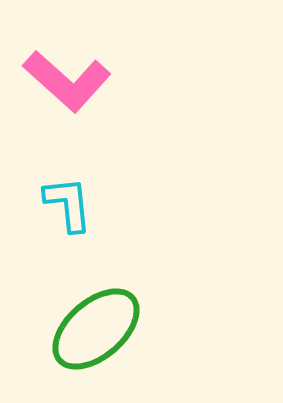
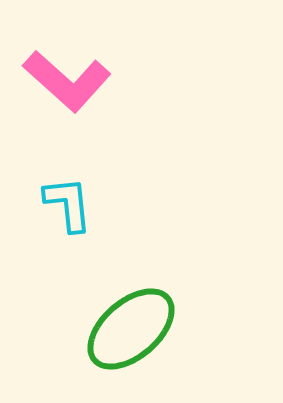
green ellipse: moved 35 px right
